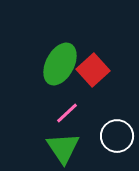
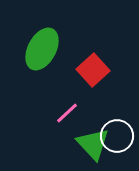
green ellipse: moved 18 px left, 15 px up
green triangle: moved 30 px right, 4 px up; rotated 9 degrees counterclockwise
